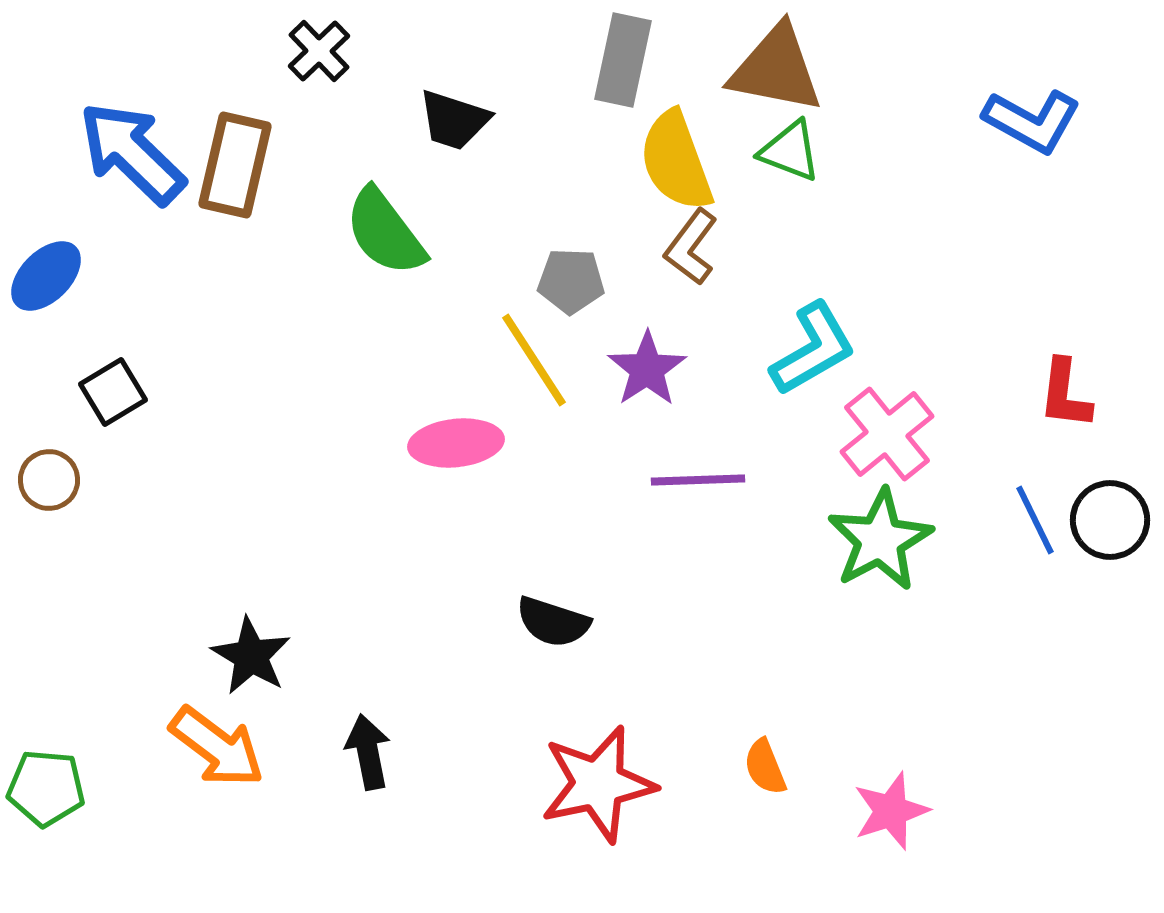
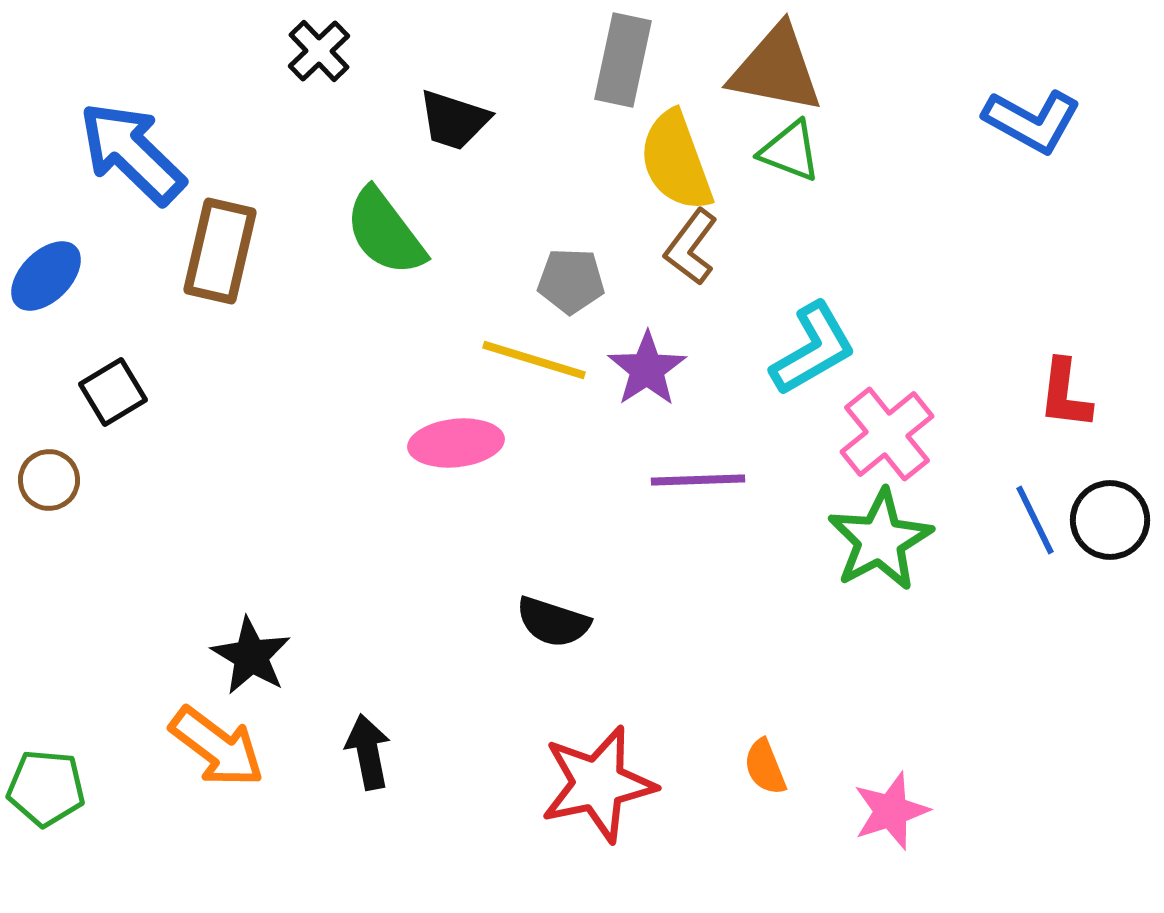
brown rectangle: moved 15 px left, 86 px down
yellow line: rotated 40 degrees counterclockwise
